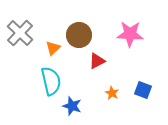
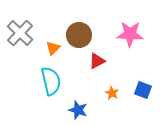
blue star: moved 6 px right, 4 px down
